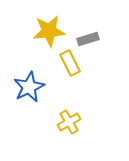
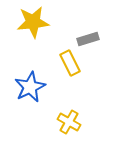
yellow star: moved 16 px left, 9 px up
blue star: moved 1 px right
yellow cross: rotated 30 degrees counterclockwise
